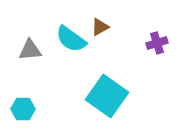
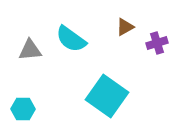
brown triangle: moved 25 px right
